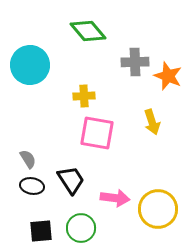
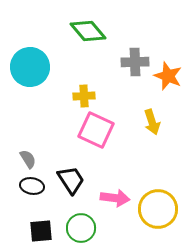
cyan circle: moved 2 px down
pink square: moved 1 px left, 3 px up; rotated 15 degrees clockwise
